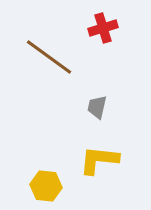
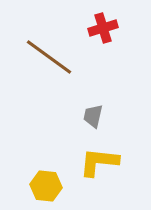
gray trapezoid: moved 4 px left, 9 px down
yellow L-shape: moved 2 px down
